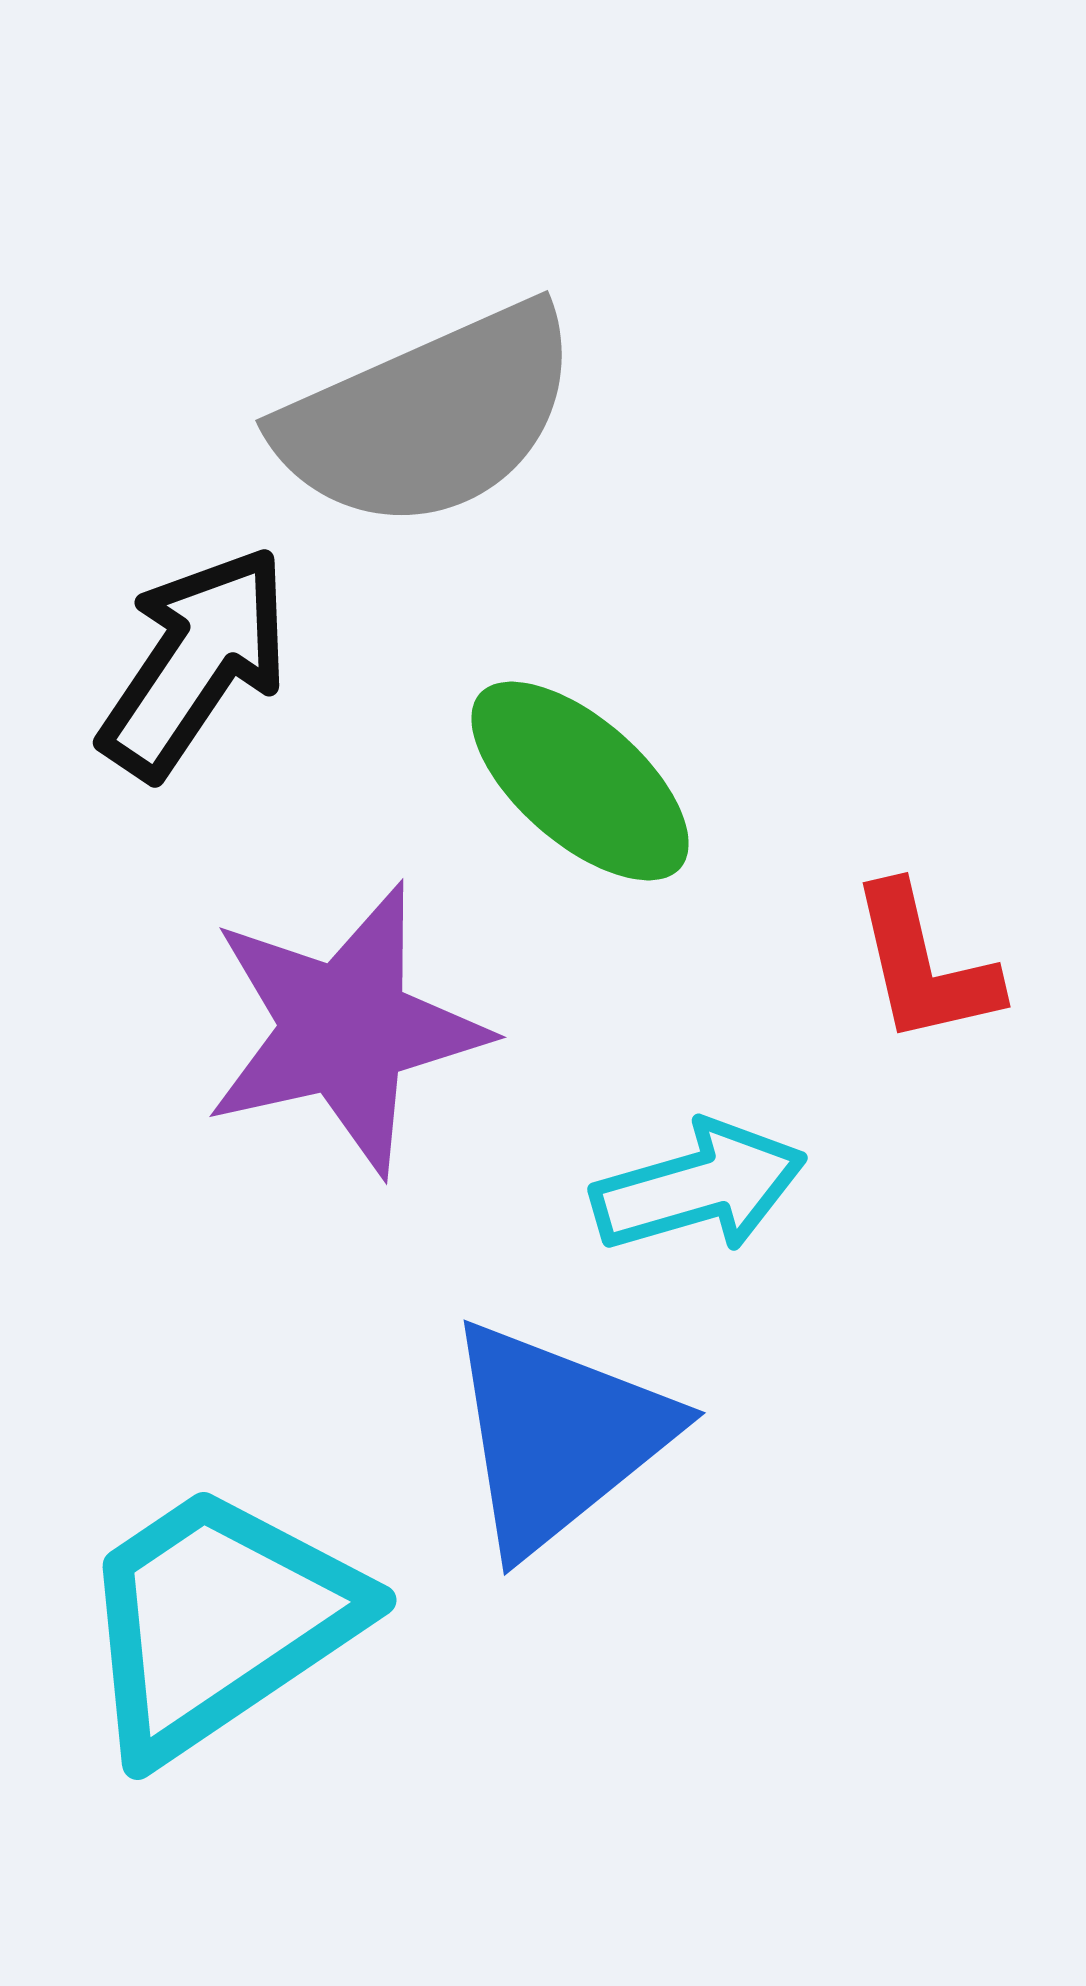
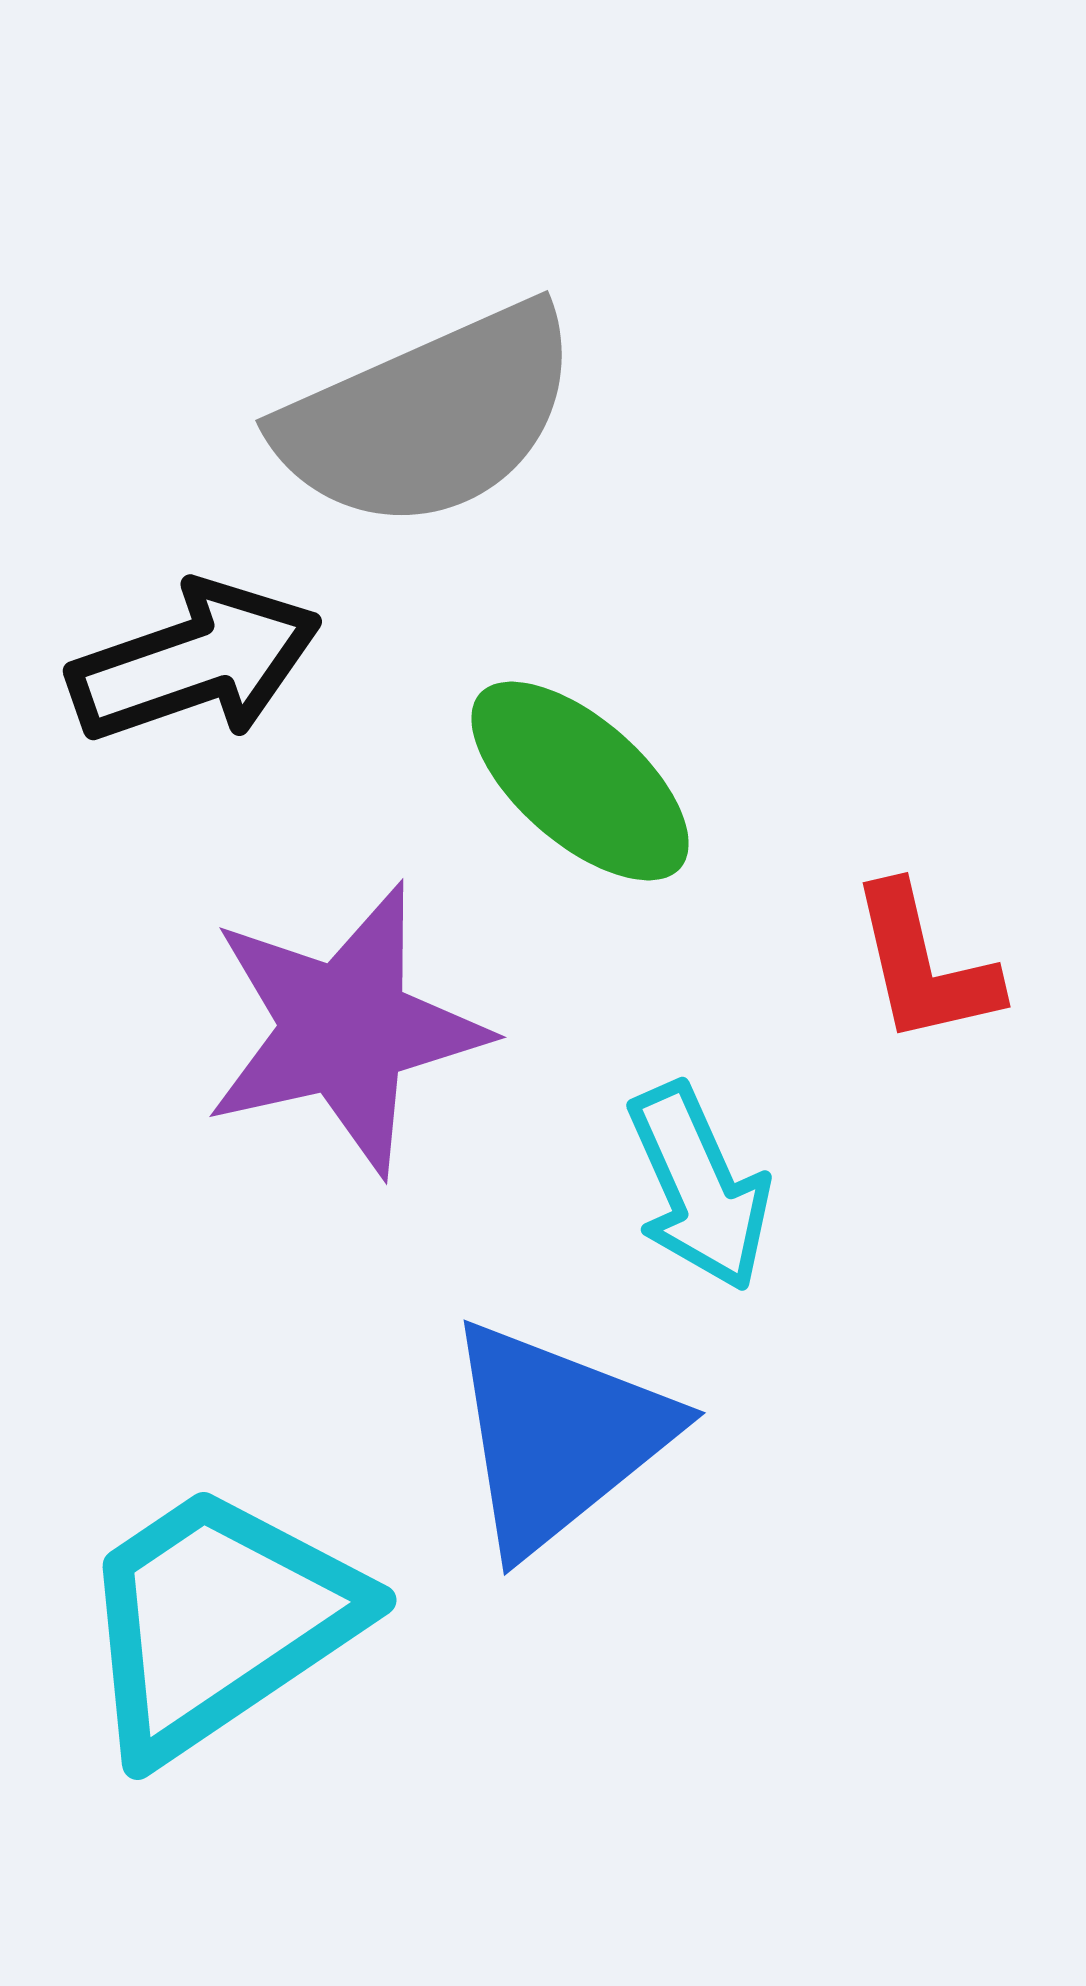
black arrow: rotated 37 degrees clockwise
cyan arrow: rotated 82 degrees clockwise
